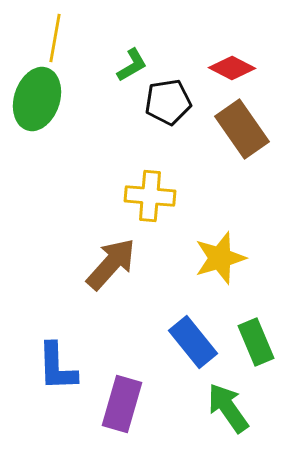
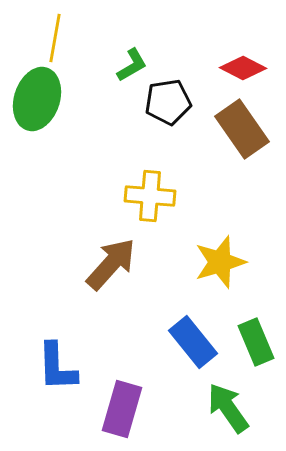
red diamond: moved 11 px right
yellow star: moved 4 px down
purple rectangle: moved 5 px down
